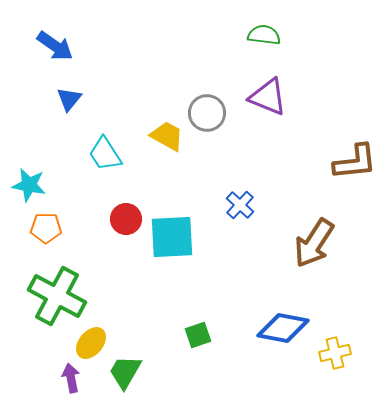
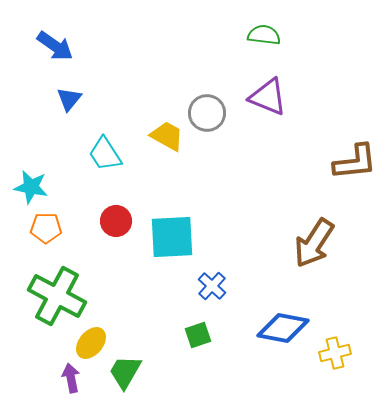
cyan star: moved 2 px right, 2 px down
blue cross: moved 28 px left, 81 px down
red circle: moved 10 px left, 2 px down
